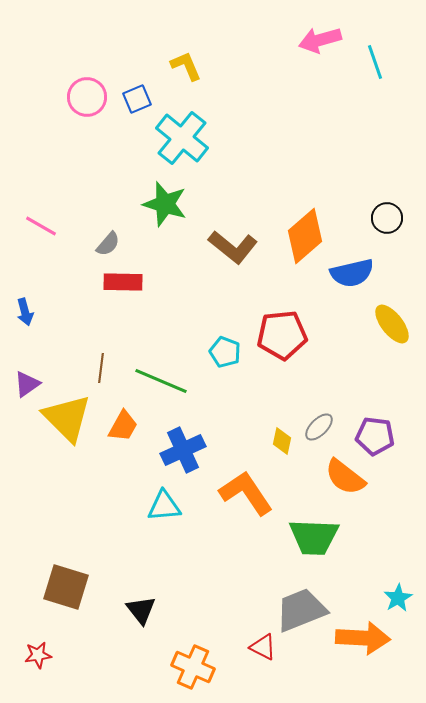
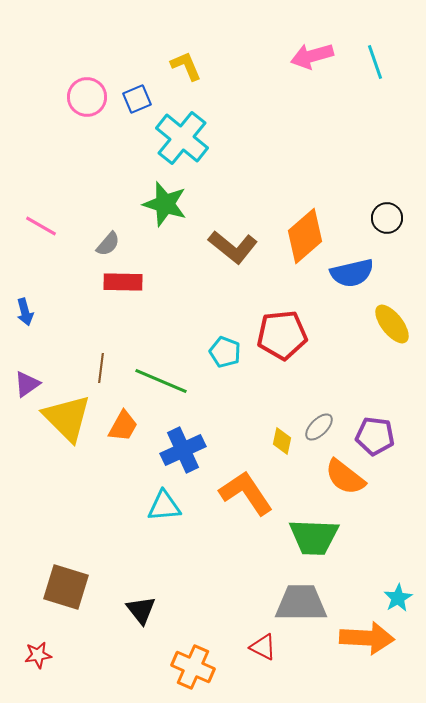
pink arrow: moved 8 px left, 16 px down
gray trapezoid: moved 7 px up; rotated 22 degrees clockwise
orange arrow: moved 4 px right
